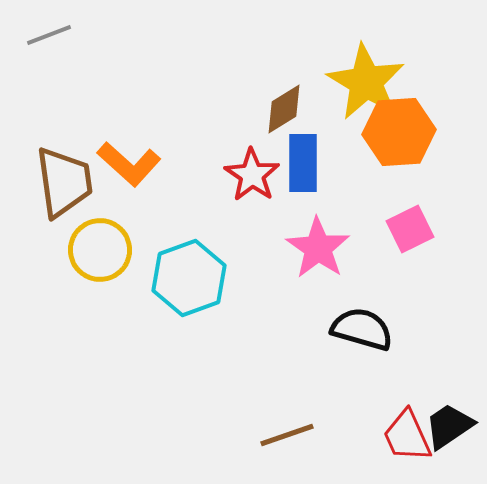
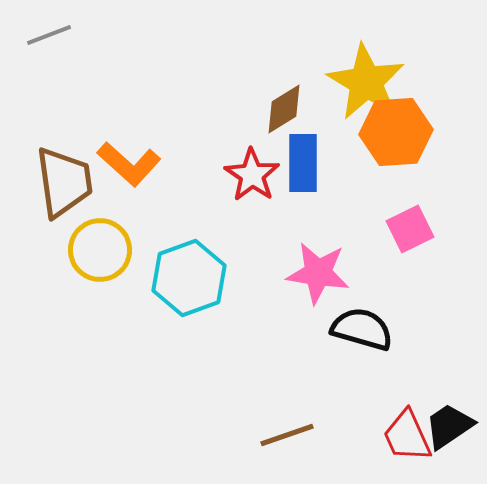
orange hexagon: moved 3 px left
pink star: moved 25 px down; rotated 26 degrees counterclockwise
